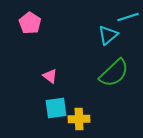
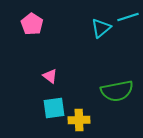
pink pentagon: moved 2 px right, 1 px down
cyan triangle: moved 7 px left, 7 px up
green semicircle: moved 3 px right, 18 px down; rotated 32 degrees clockwise
cyan square: moved 2 px left
yellow cross: moved 1 px down
